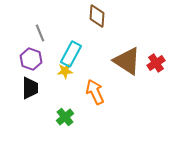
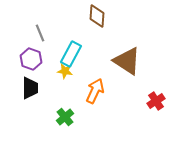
red cross: moved 38 px down
yellow star: rotated 14 degrees clockwise
orange arrow: moved 1 px up; rotated 50 degrees clockwise
